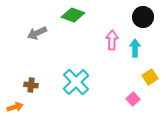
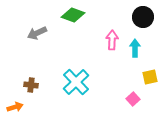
yellow square: rotated 21 degrees clockwise
